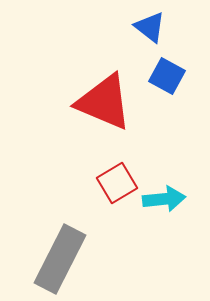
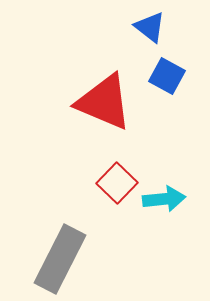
red square: rotated 15 degrees counterclockwise
